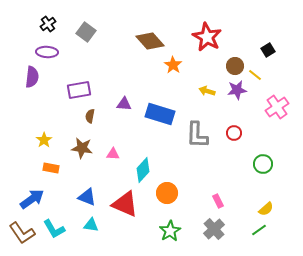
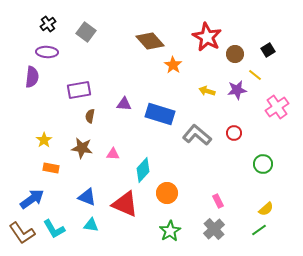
brown circle: moved 12 px up
gray L-shape: rotated 128 degrees clockwise
